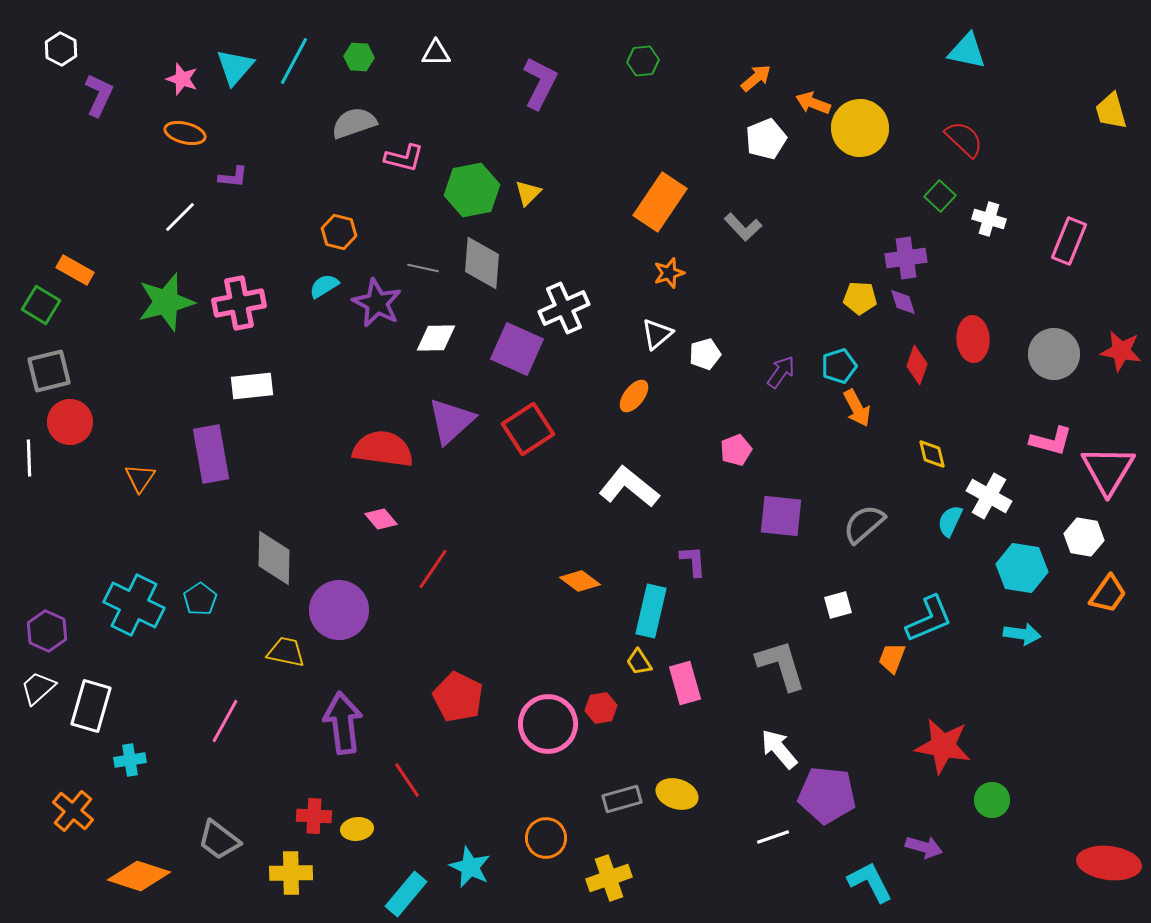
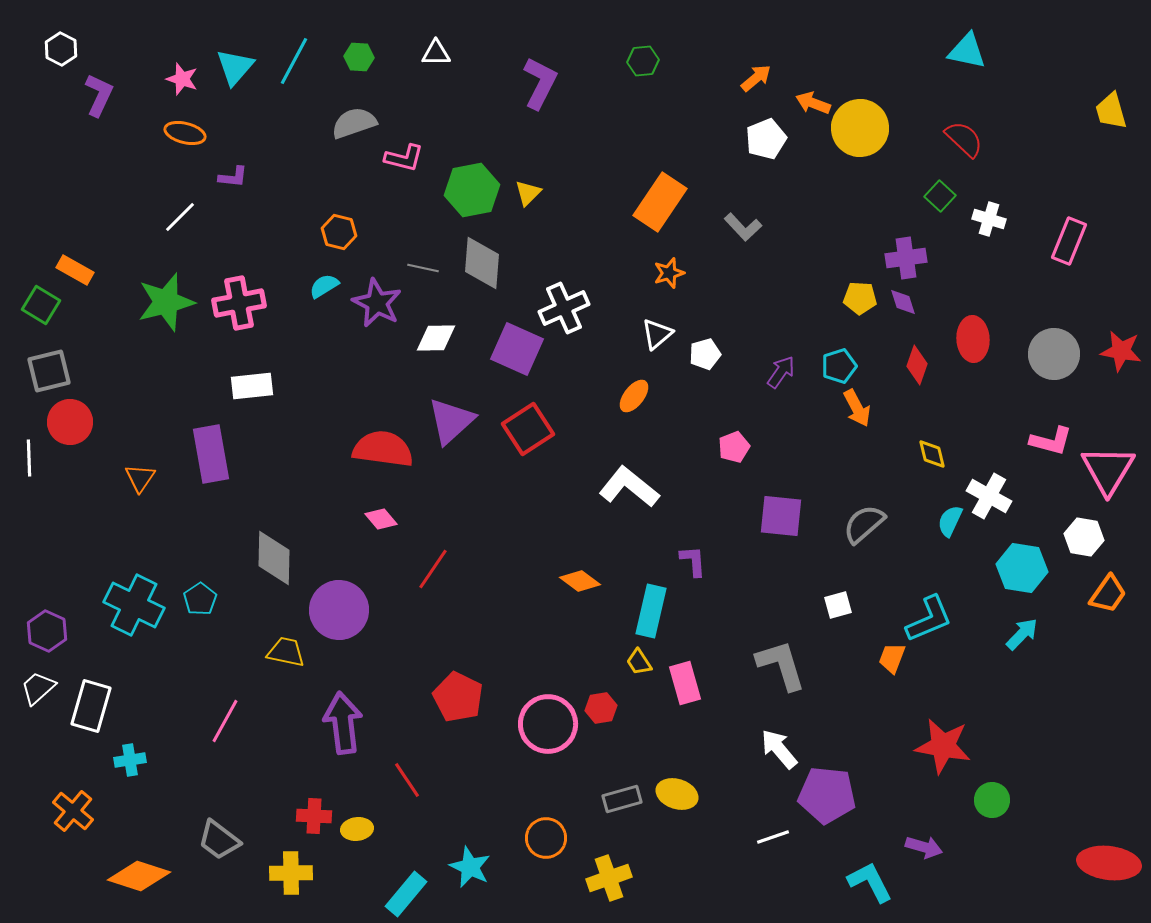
pink pentagon at (736, 450): moved 2 px left, 3 px up
cyan arrow at (1022, 634): rotated 54 degrees counterclockwise
